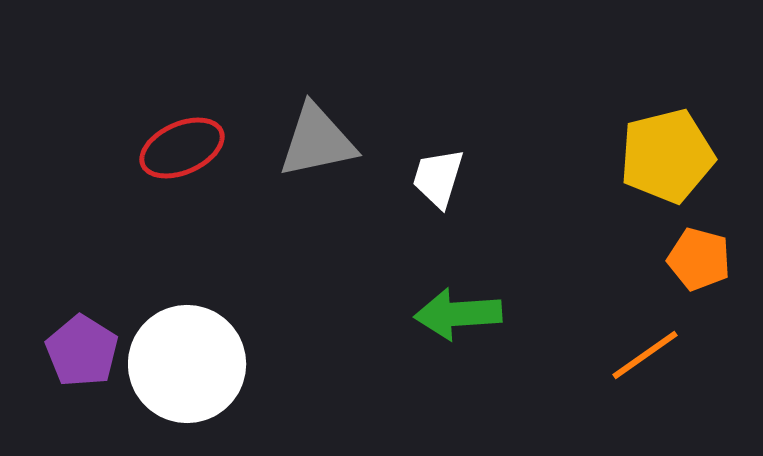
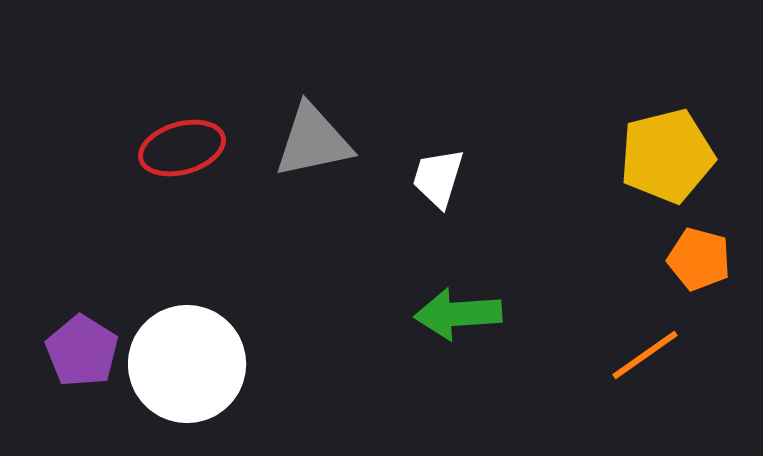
gray triangle: moved 4 px left
red ellipse: rotated 8 degrees clockwise
